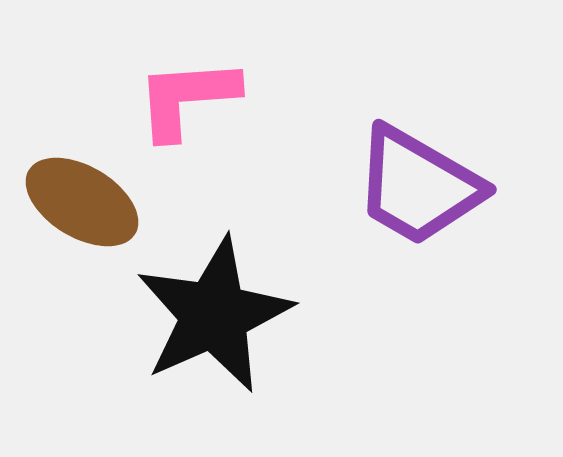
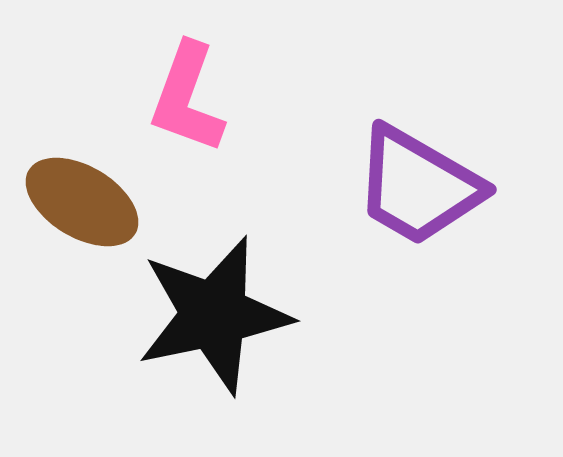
pink L-shape: rotated 66 degrees counterclockwise
black star: rotated 12 degrees clockwise
